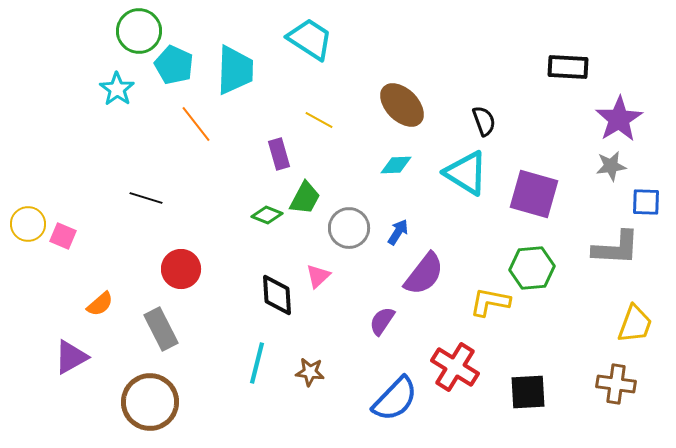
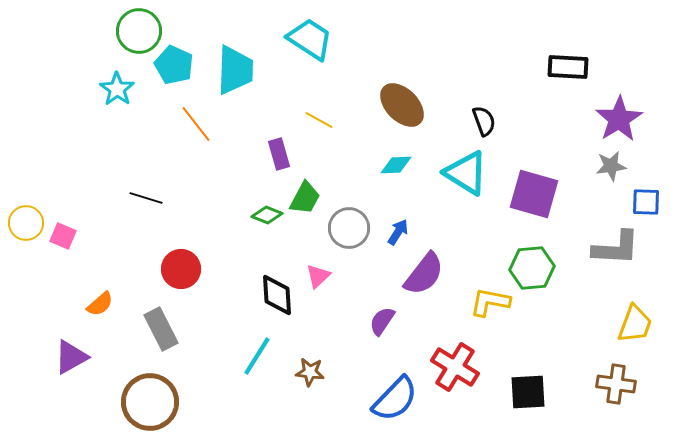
yellow circle at (28, 224): moved 2 px left, 1 px up
cyan line at (257, 363): moved 7 px up; rotated 18 degrees clockwise
